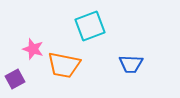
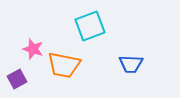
purple square: moved 2 px right
